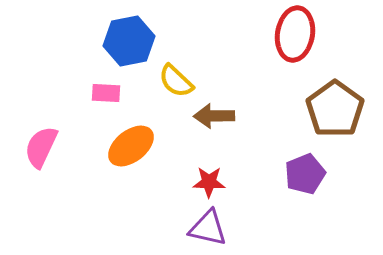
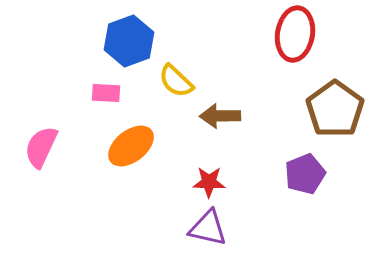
blue hexagon: rotated 9 degrees counterclockwise
brown arrow: moved 6 px right
